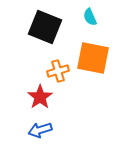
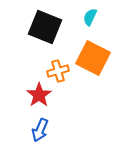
cyan semicircle: rotated 48 degrees clockwise
orange square: rotated 16 degrees clockwise
red star: moved 1 px left, 2 px up
blue arrow: rotated 50 degrees counterclockwise
